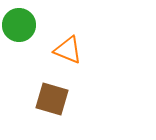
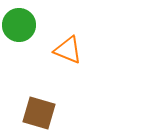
brown square: moved 13 px left, 14 px down
